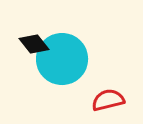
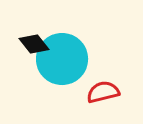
red semicircle: moved 5 px left, 8 px up
